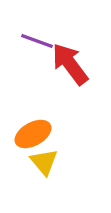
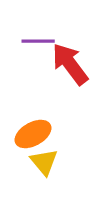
purple line: moved 1 px right; rotated 20 degrees counterclockwise
